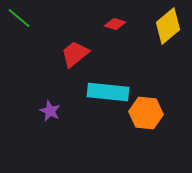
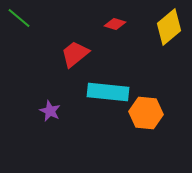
yellow diamond: moved 1 px right, 1 px down
